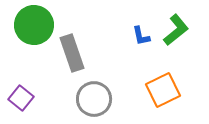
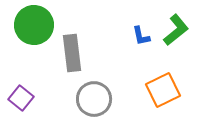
gray rectangle: rotated 12 degrees clockwise
